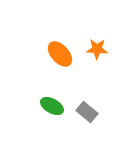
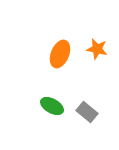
orange star: rotated 10 degrees clockwise
orange ellipse: rotated 64 degrees clockwise
